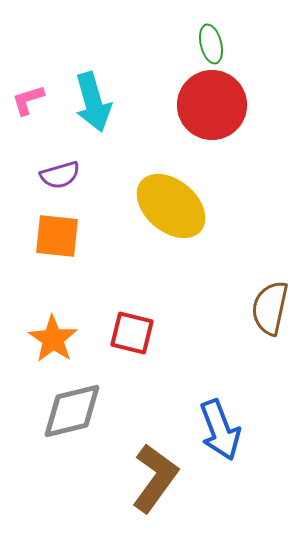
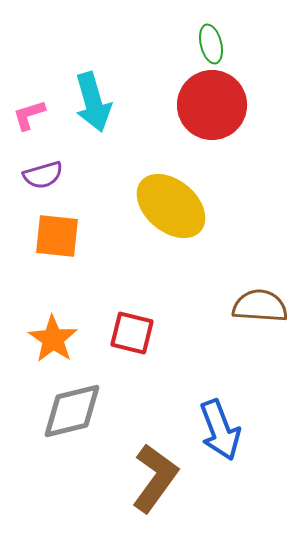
pink L-shape: moved 1 px right, 15 px down
purple semicircle: moved 17 px left
brown semicircle: moved 10 px left, 2 px up; rotated 82 degrees clockwise
